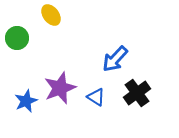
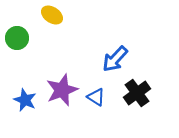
yellow ellipse: moved 1 px right; rotated 20 degrees counterclockwise
purple star: moved 2 px right, 2 px down
blue star: moved 1 px left, 1 px up; rotated 25 degrees counterclockwise
